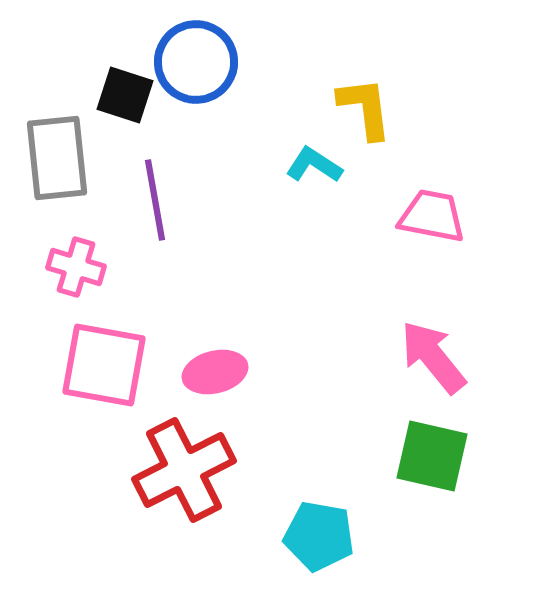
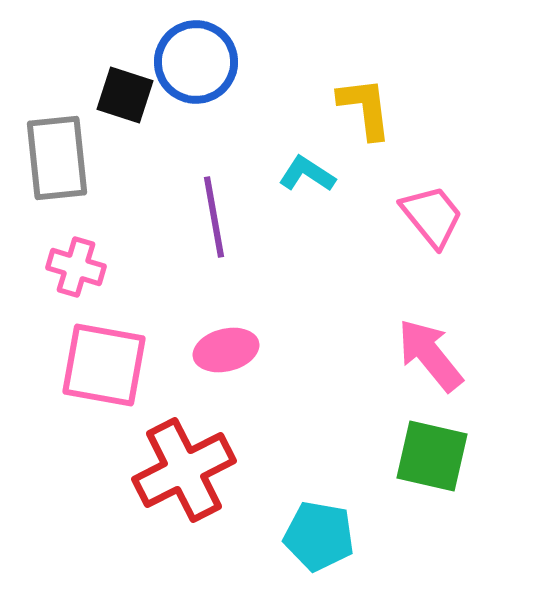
cyan L-shape: moved 7 px left, 9 px down
purple line: moved 59 px right, 17 px down
pink trapezoid: rotated 40 degrees clockwise
pink arrow: moved 3 px left, 2 px up
pink ellipse: moved 11 px right, 22 px up
